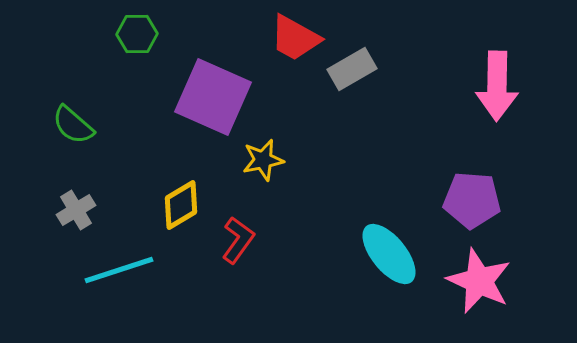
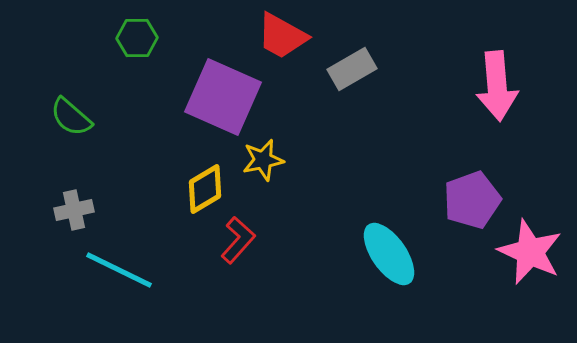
green hexagon: moved 4 px down
red trapezoid: moved 13 px left, 2 px up
pink arrow: rotated 6 degrees counterclockwise
purple square: moved 10 px right
green semicircle: moved 2 px left, 8 px up
purple pentagon: rotated 24 degrees counterclockwise
yellow diamond: moved 24 px right, 16 px up
gray cross: moved 2 px left; rotated 18 degrees clockwise
red L-shape: rotated 6 degrees clockwise
cyan ellipse: rotated 4 degrees clockwise
cyan line: rotated 44 degrees clockwise
pink star: moved 51 px right, 29 px up
